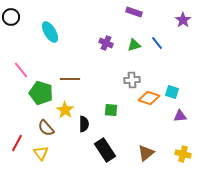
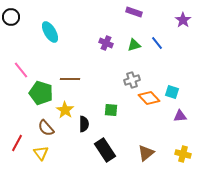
gray cross: rotated 14 degrees counterclockwise
orange diamond: rotated 30 degrees clockwise
